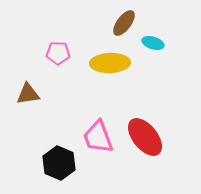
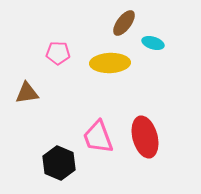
brown triangle: moved 1 px left, 1 px up
red ellipse: rotated 24 degrees clockwise
